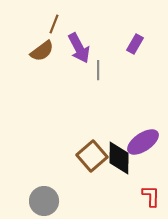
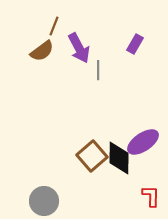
brown line: moved 2 px down
